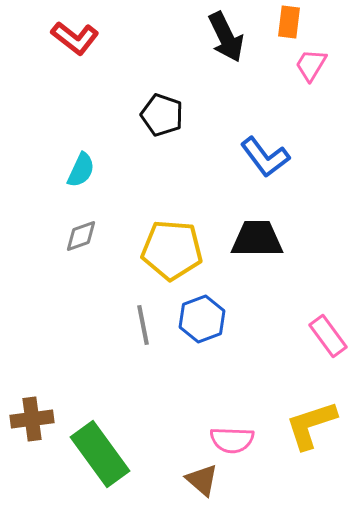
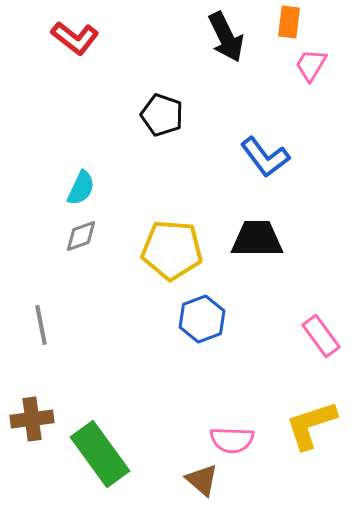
cyan semicircle: moved 18 px down
gray line: moved 102 px left
pink rectangle: moved 7 px left
